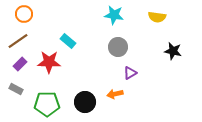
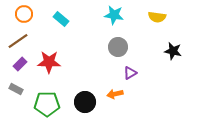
cyan rectangle: moved 7 px left, 22 px up
